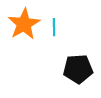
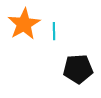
cyan line: moved 4 px down
